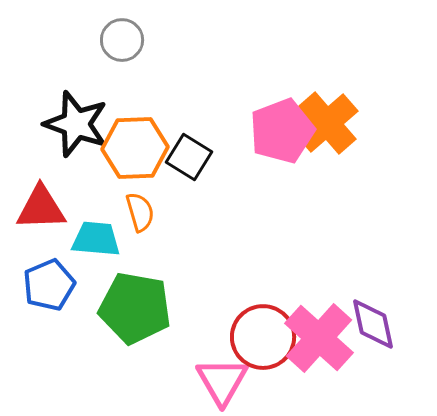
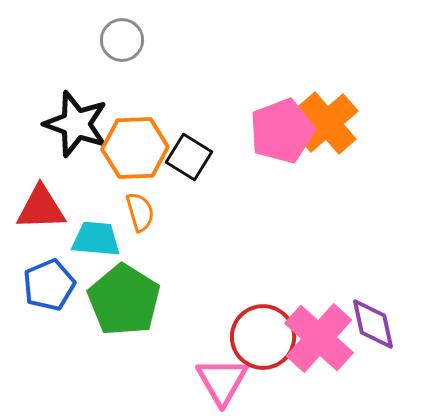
green pentagon: moved 11 px left, 8 px up; rotated 22 degrees clockwise
